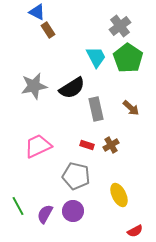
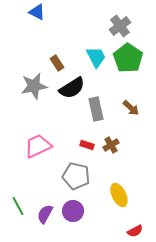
brown rectangle: moved 9 px right, 33 px down
